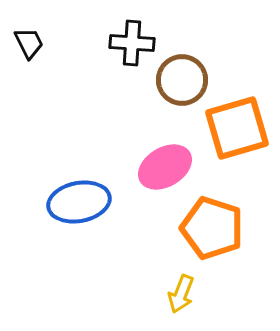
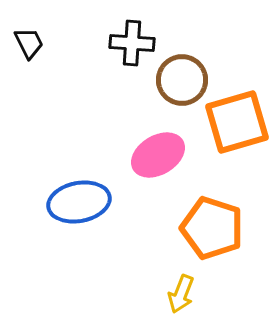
orange square: moved 6 px up
pink ellipse: moved 7 px left, 12 px up
